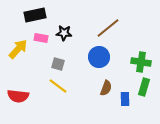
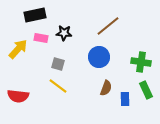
brown line: moved 2 px up
green rectangle: moved 2 px right, 3 px down; rotated 42 degrees counterclockwise
